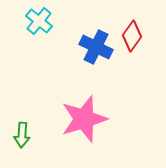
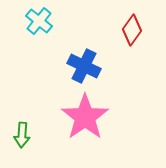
red diamond: moved 6 px up
blue cross: moved 12 px left, 19 px down
pink star: moved 1 px right, 2 px up; rotated 18 degrees counterclockwise
